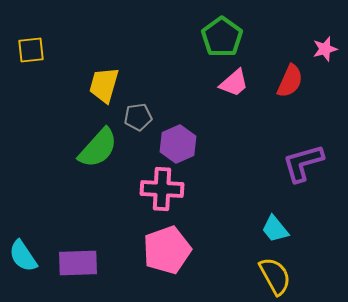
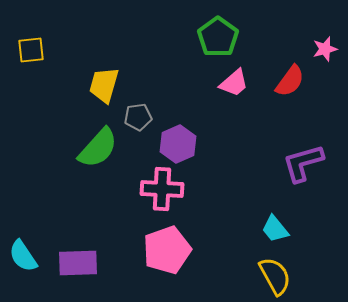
green pentagon: moved 4 px left
red semicircle: rotated 12 degrees clockwise
